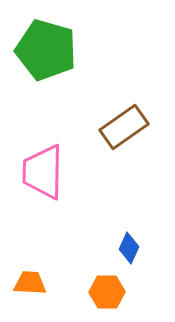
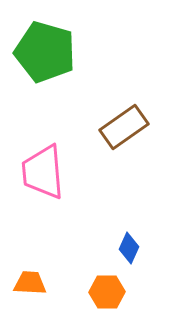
green pentagon: moved 1 px left, 2 px down
pink trapezoid: rotated 6 degrees counterclockwise
